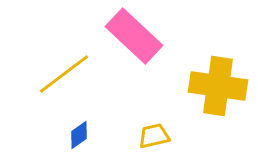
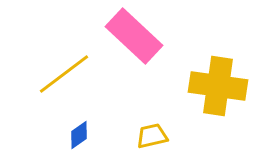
yellow trapezoid: moved 2 px left
